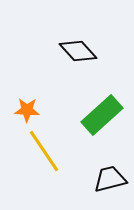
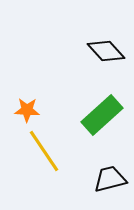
black diamond: moved 28 px right
